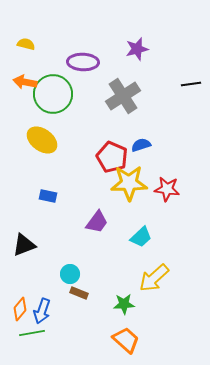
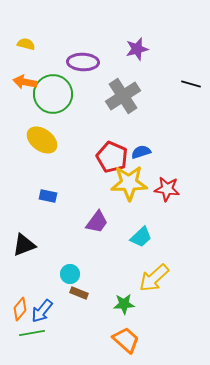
black line: rotated 24 degrees clockwise
blue semicircle: moved 7 px down
blue arrow: rotated 20 degrees clockwise
